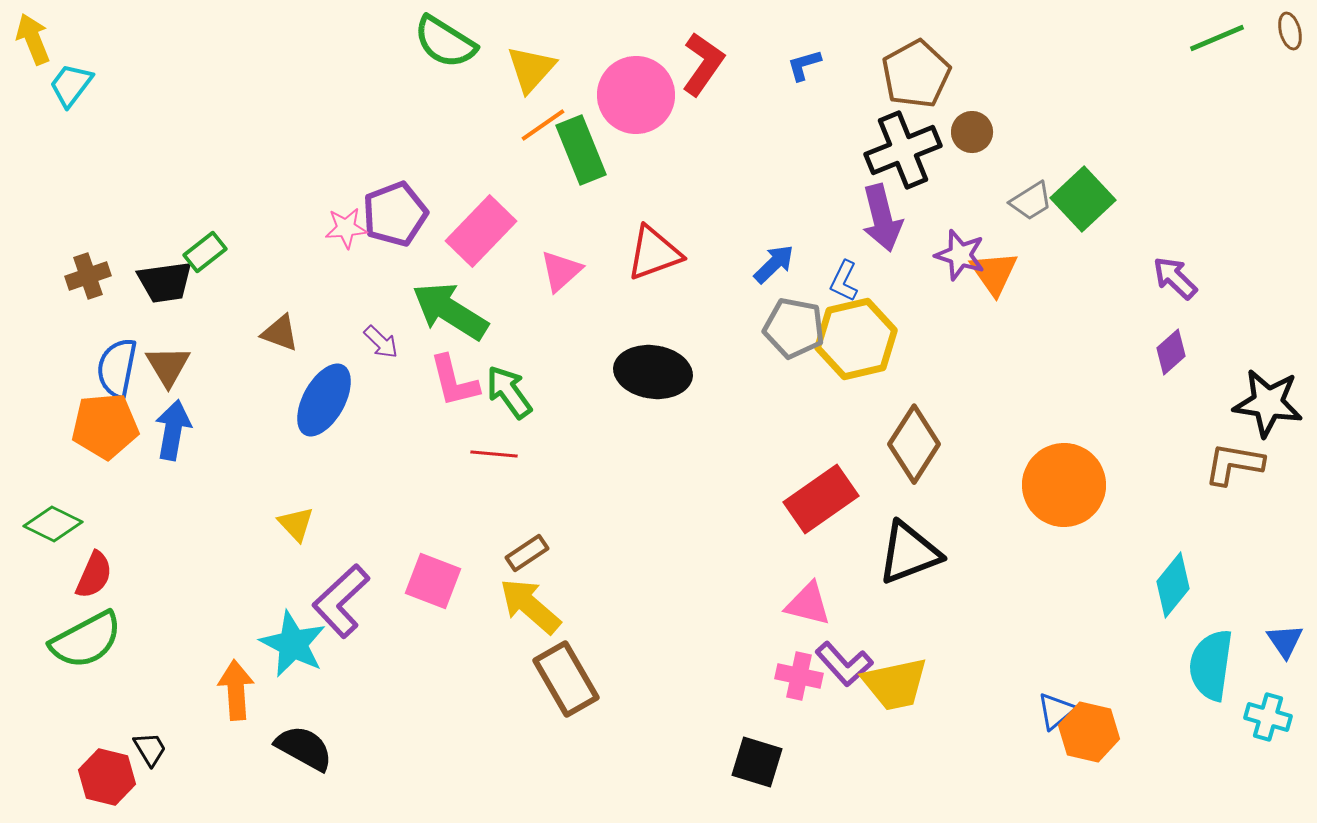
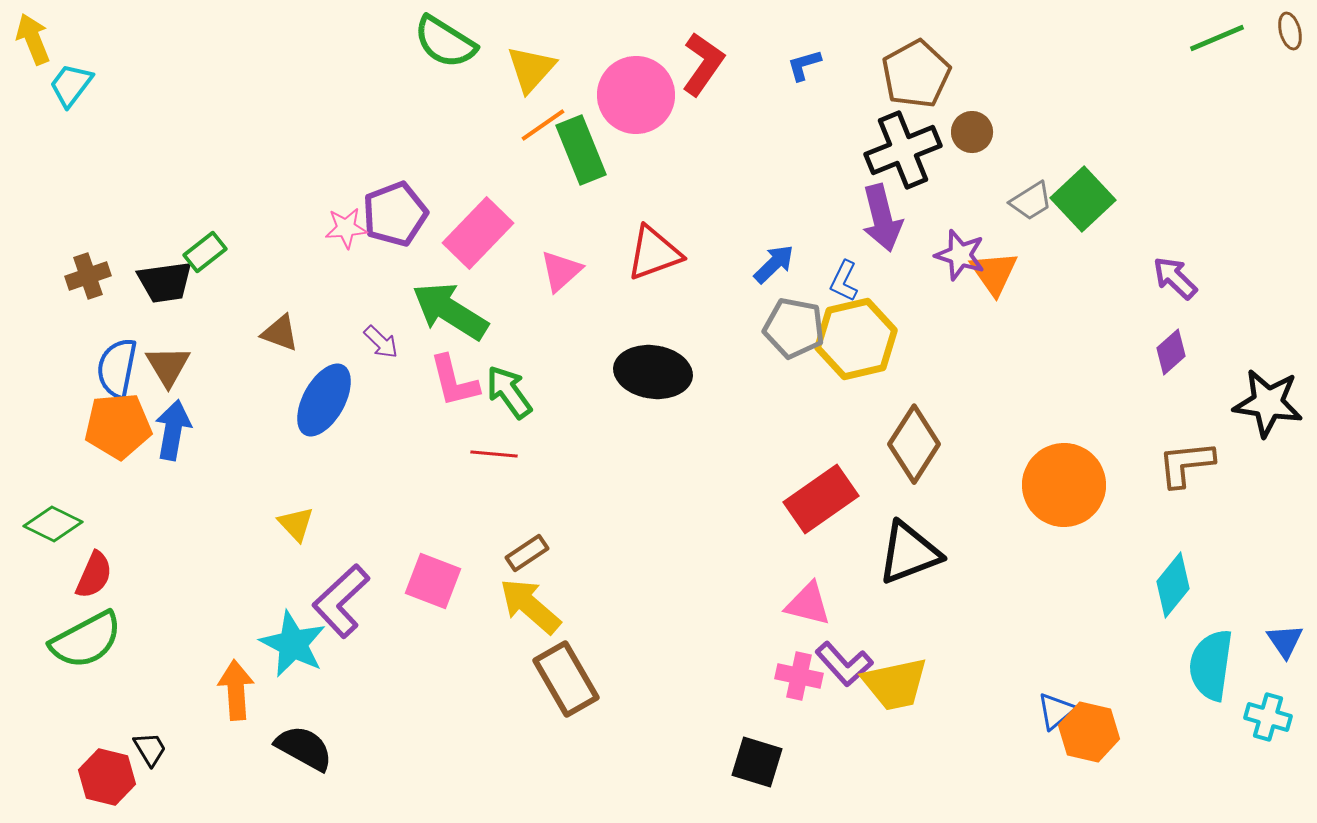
pink rectangle at (481, 231): moved 3 px left, 2 px down
orange pentagon at (105, 426): moved 13 px right
brown L-shape at (1234, 464): moved 48 px left; rotated 16 degrees counterclockwise
